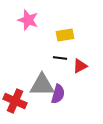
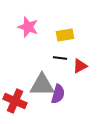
pink star: moved 7 px down
